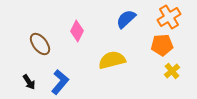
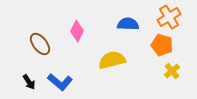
blue semicircle: moved 2 px right, 5 px down; rotated 45 degrees clockwise
orange pentagon: rotated 20 degrees clockwise
blue L-shape: rotated 90 degrees clockwise
